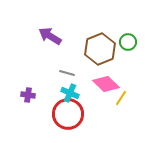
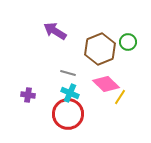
purple arrow: moved 5 px right, 5 px up
gray line: moved 1 px right
yellow line: moved 1 px left, 1 px up
